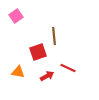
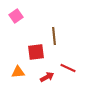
red square: moved 2 px left; rotated 12 degrees clockwise
orange triangle: rotated 16 degrees counterclockwise
red arrow: moved 1 px down
